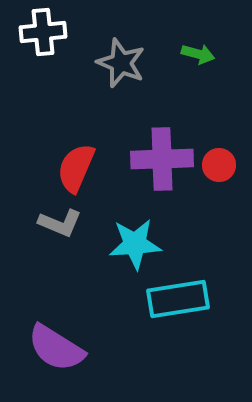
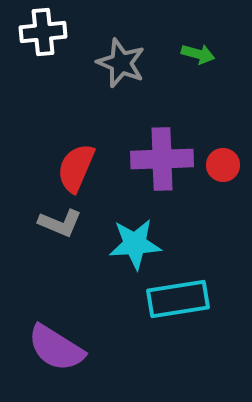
red circle: moved 4 px right
